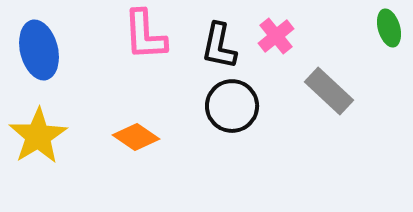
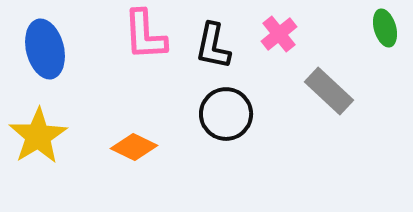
green ellipse: moved 4 px left
pink cross: moved 3 px right, 2 px up
black L-shape: moved 6 px left
blue ellipse: moved 6 px right, 1 px up
black circle: moved 6 px left, 8 px down
orange diamond: moved 2 px left, 10 px down; rotated 9 degrees counterclockwise
